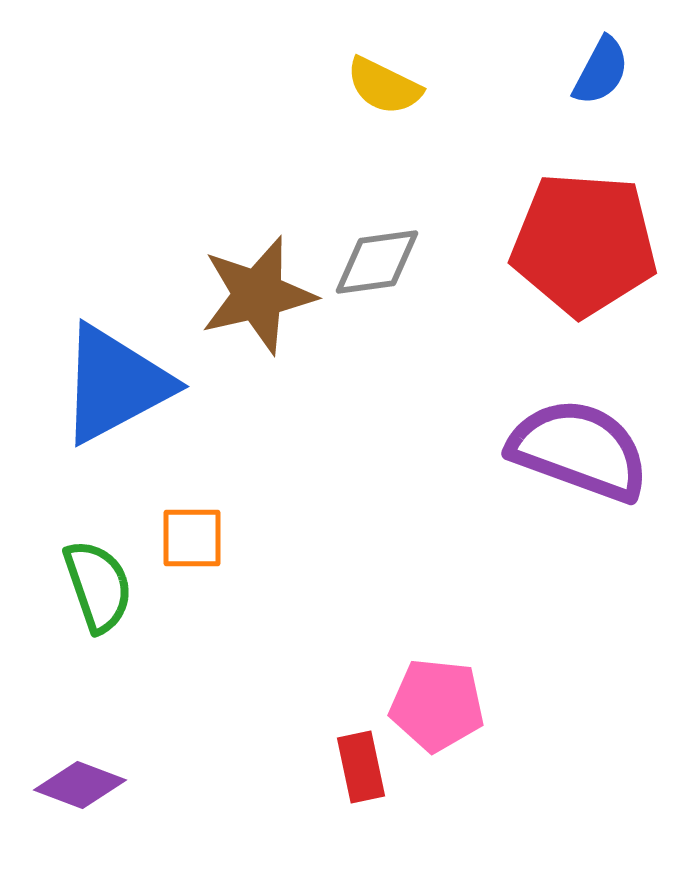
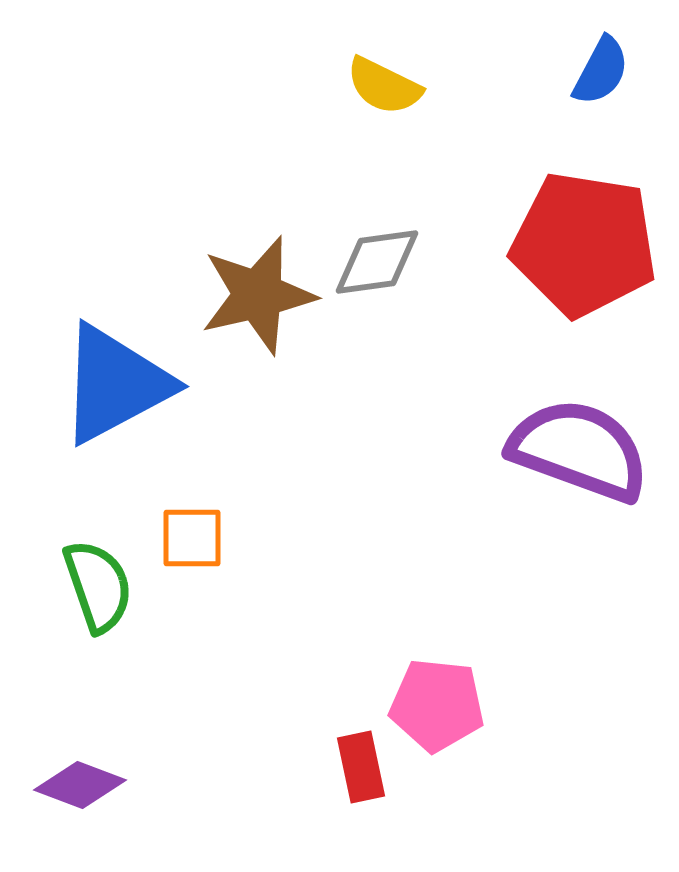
red pentagon: rotated 5 degrees clockwise
